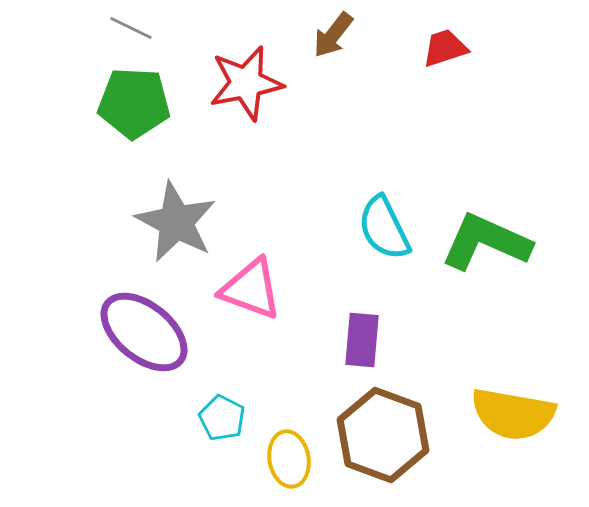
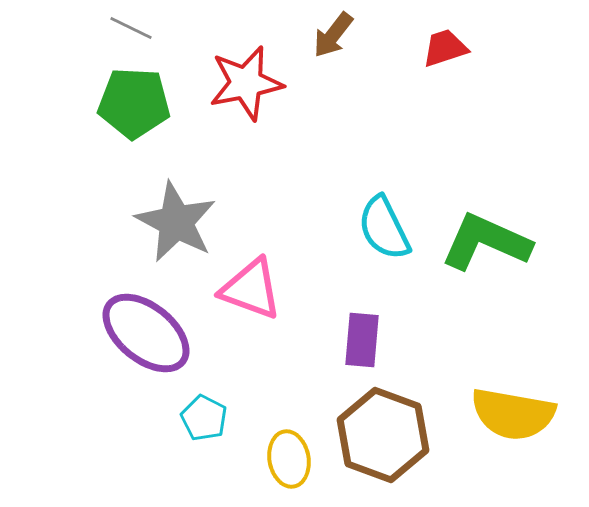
purple ellipse: moved 2 px right, 1 px down
cyan pentagon: moved 18 px left
